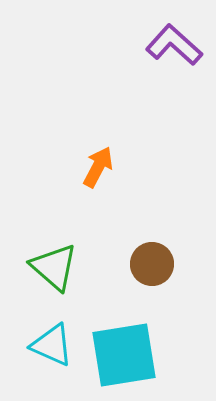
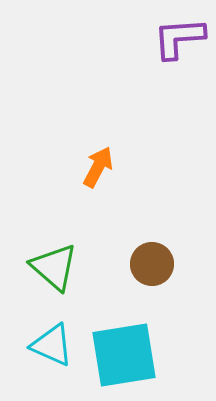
purple L-shape: moved 5 px right, 7 px up; rotated 46 degrees counterclockwise
